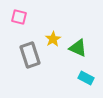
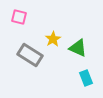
gray rectangle: rotated 40 degrees counterclockwise
cyan rectangle: rotated 42 degrees clockwise
